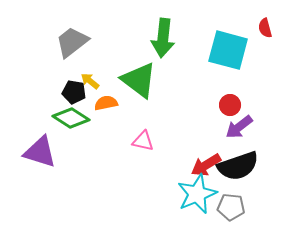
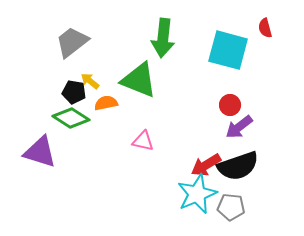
green triangle: rotated 15 degrees counterclockwise
